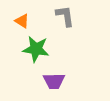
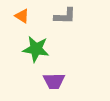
gray L-shape: rotated 100 degrees clockwise
orange triangle: moved 5 px up
